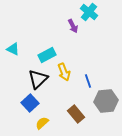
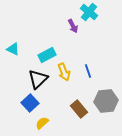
blue line: moved 10 px up
brown rectangle: moved 3 px right, 5 px up
